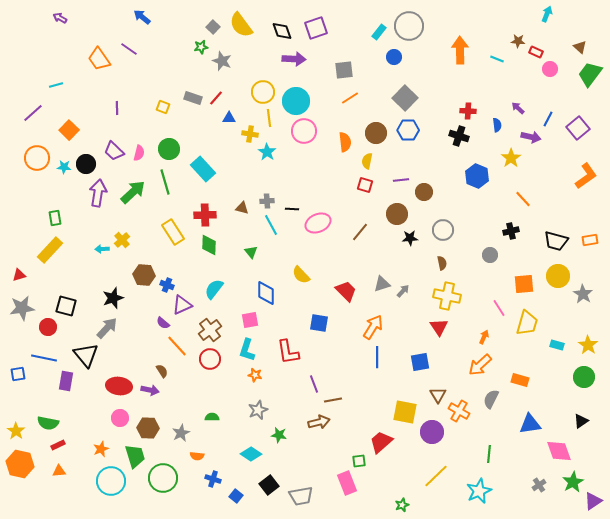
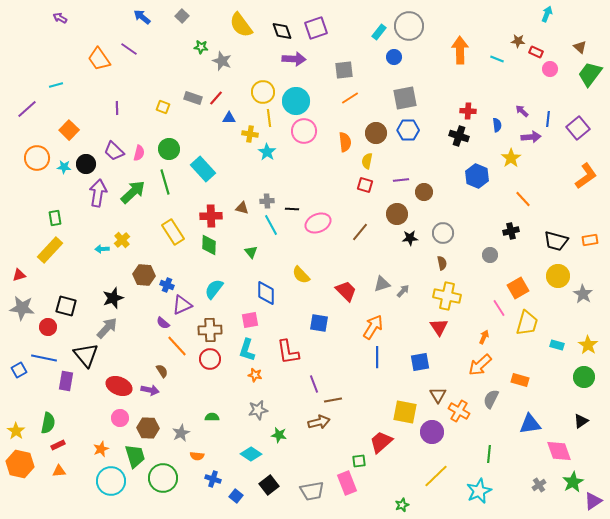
gray square at (213, 27): moved 31 px left, 11 px up
green star at (201, 47): rotated 16 degrees clockwise
gray square at (405, 98): rotated 35 degrees clockwise
purple arrow at (518, 108): moved 4 px right, 3 px down
purple line at (33, 113): moved 6 px left, 4 px up
blue line at (548, 119): rotated 21 degrees counterclockwise
purple arrow at (531, 137): rotated 18 degrees counterclockwise
red cross at (205, 215): moved 6 px right, 1 px down
gray circle at (443, 230): moved 3 px down
orange square at (524, 284): moved 6 px left, 4 px down; rotated 25 degrees counterclockwise
gray star at (22, 308): rotated 15 degrees clockwise
brown cross at (210, 330): rotated 35 degrees clockwise
blue square at (18, 374): moved 1 px right, 4 px up; rotated 21 degrees counterclockwise
red ellipse at (119, 386): rotated 15 degrees clockwise
gray star at (258, 410): rotated 12 degrees clockwise
green semicircle at (48, 423): rotated 90 degrees counterclockwise
gray trapezoid at (301, 496): moved 11 px right, 5 px up
